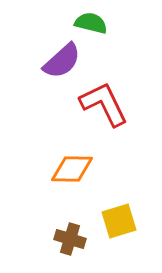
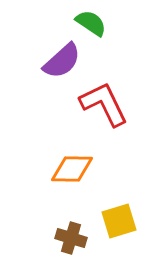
green semicircle: rotated 20 degrees clockwise
brown cross: moved 1 px right, 1 px up
